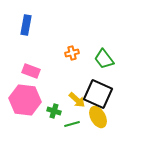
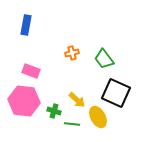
black square: moved 18 px right, 1 px up
pink hexagon: moved 1 px left, 1 px down
green line: rotated 21 degrees clockwise
